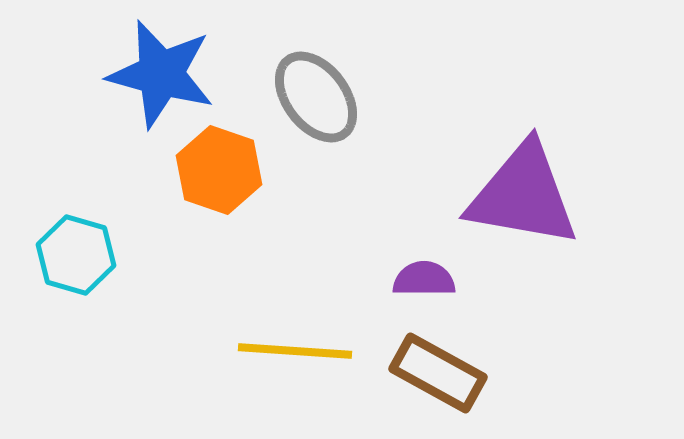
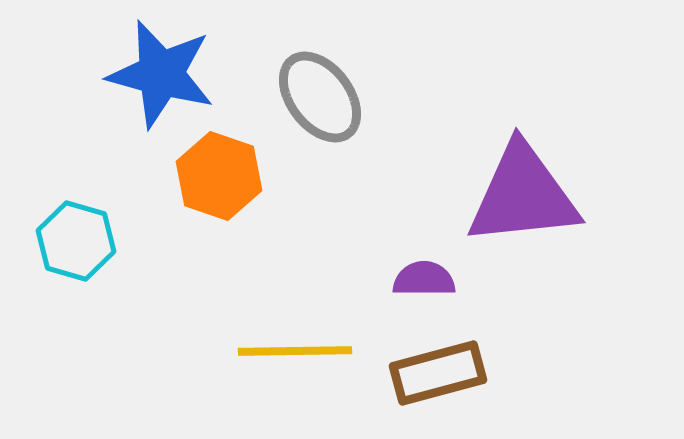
gray ellipse: moved 4 px right
orange hexagon: moved 6 px down
purple triangle: rotated 16 degrees counterclockwise
cyan hexagon: moved 14 px up
yellow line: rotated 5 degrees counterclockwise
brown rectangle: rotated 44 degrees counterclockwise
